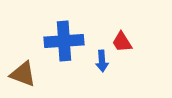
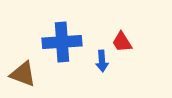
blue cross: moved 2 px left, 1 px down
